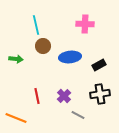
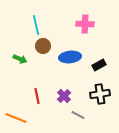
green arrow: moved 4 px right; rotated 16 degrees clockwise
